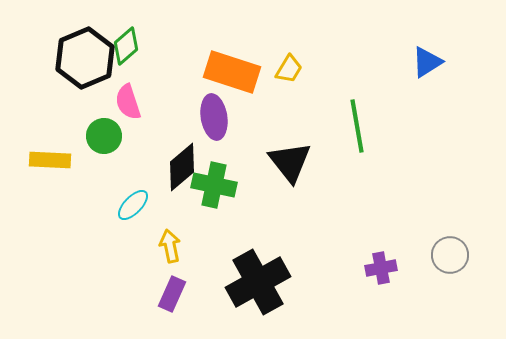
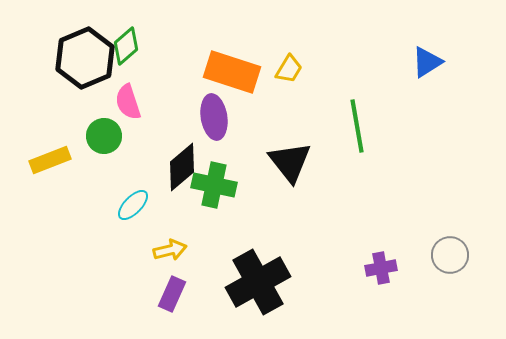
yellow rectangle: rotated 24 degrees counterclockwise
yellow arrow: moved 4 px down; rotated 88 degrees clockwise
